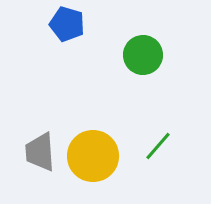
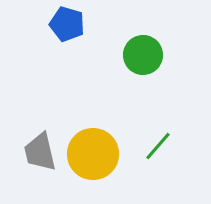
gray trapezoid: rotated 9 degrees counterclockwise
yellow circle: moved 2 px up
